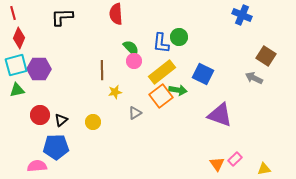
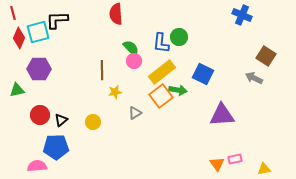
black L-shape: moved 5 px left, 3 px down
cyan square: moved 22 px right, 33 px up
purple triangle: moved 2 px right; rotated 24 degrees counterclockwise
pink rectangle: rotated 32 degrees clockwise
